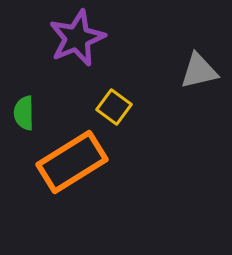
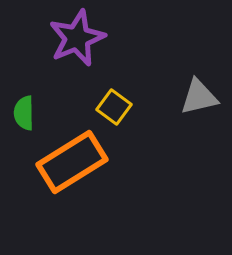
gray triangle: moved 26 px down
